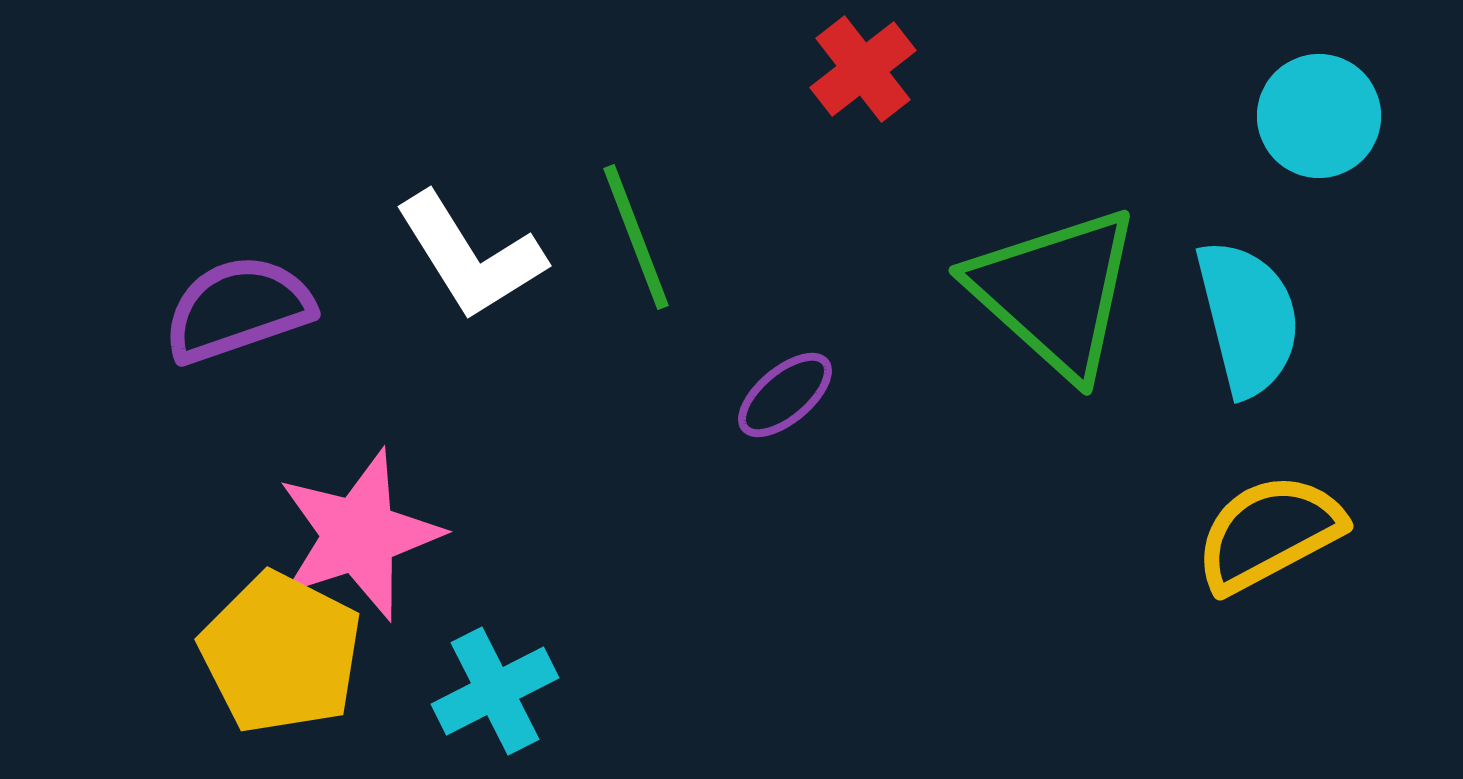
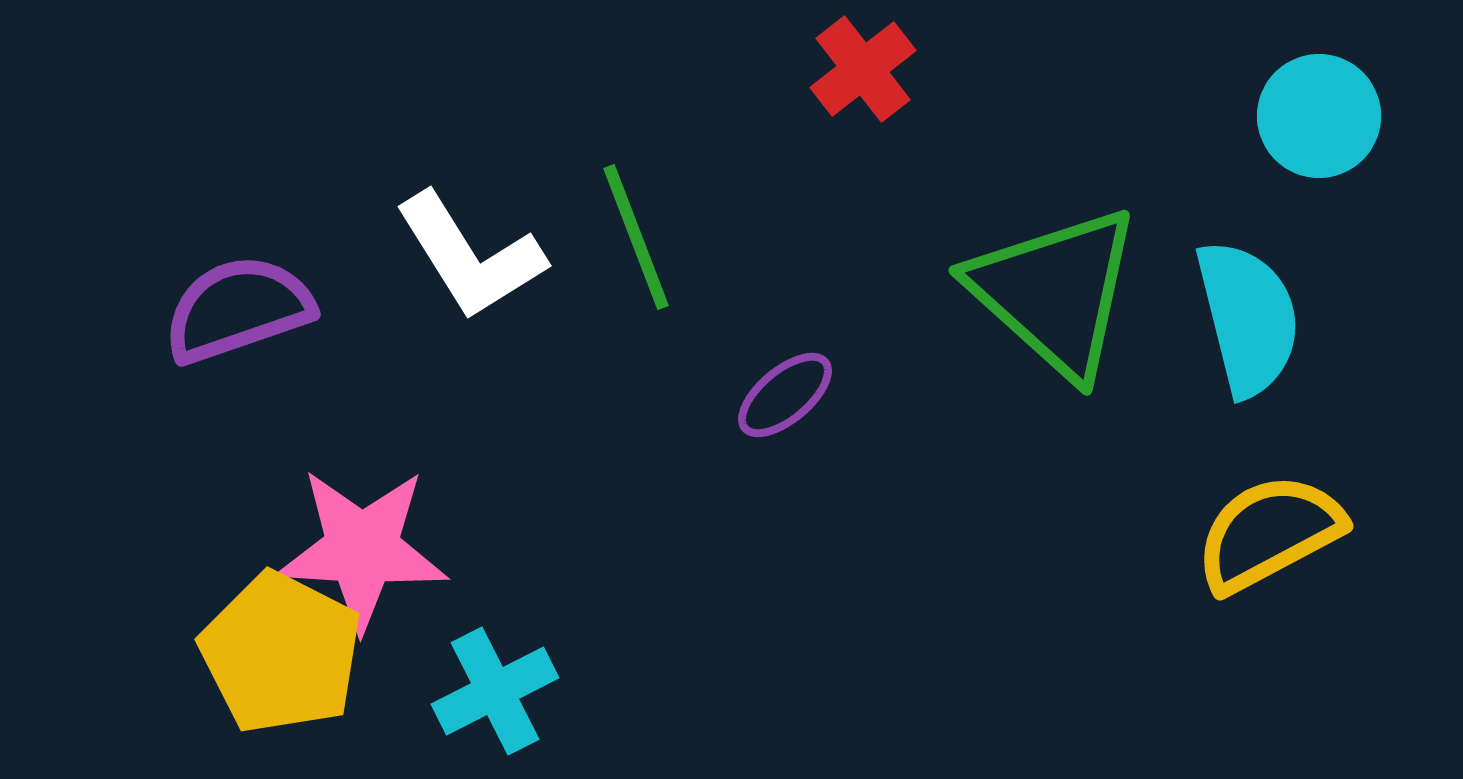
pink star: moved 3 px right, 14 px down; rotated 21 degrees clockwise
